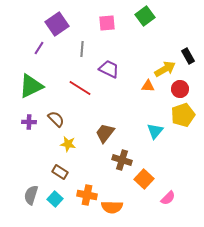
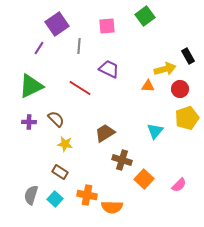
pink square: moved 3 px down
gray line: moved 3 px left, 3 px up
yellow arrow: rotated 15 degrees clockwise
yellow pentagon: moved 4 px right, 3 px down
brown trapezoid: rotated 20 degrees clockwise
yellow star: moved 3 px left
pink semicircle: moved 11 px right, 13 px up
